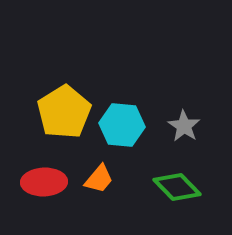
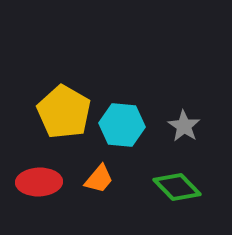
yellow pentagon: rotated 10 degrees counterclockwise
red ellipse: moved 5 px left
